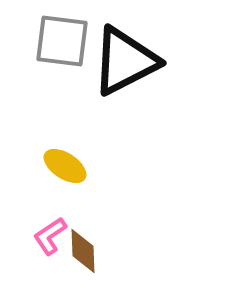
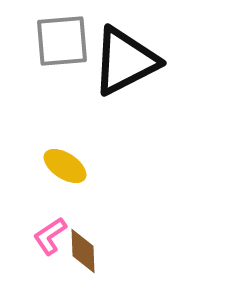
gray square: rotated 12 degrees counterclockwise
